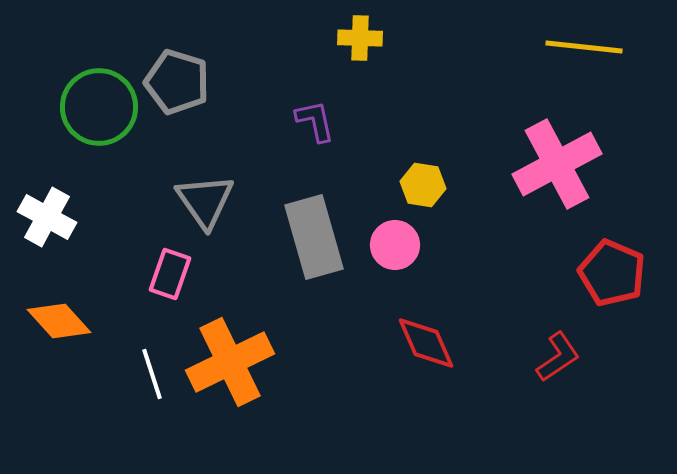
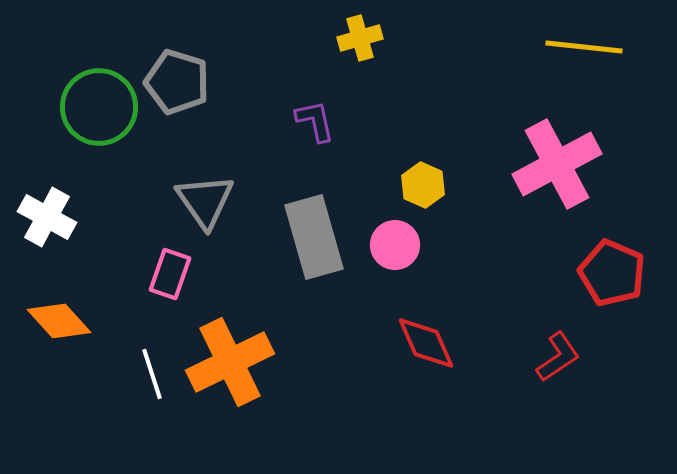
yellow cross: rotated 18 degrees counterclockwise
yellow hexagon: rotated 15 degrees clockwise
